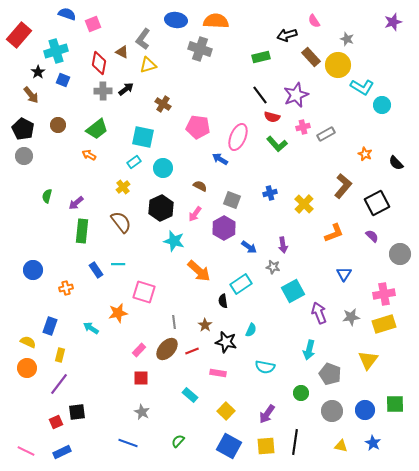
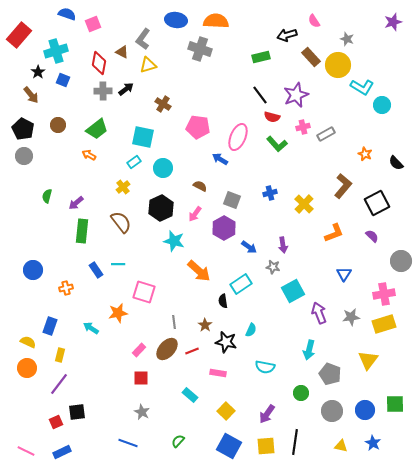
gray circle at (400, 254): moved 1 px right, 7 px down
